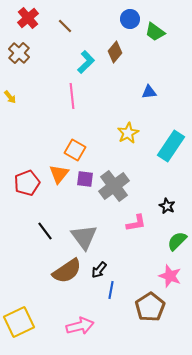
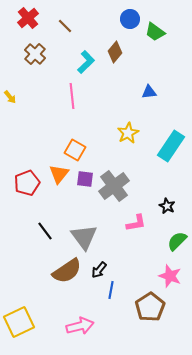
brown cross: moved 16 px right, 1 px down
